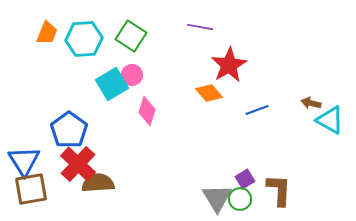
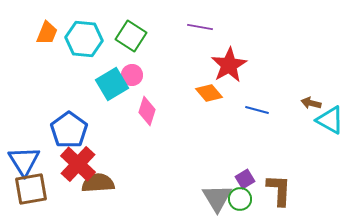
cyan hexagon: rotated 9 degrees clockwise
blue line: rotated 35 degrees clockwise
